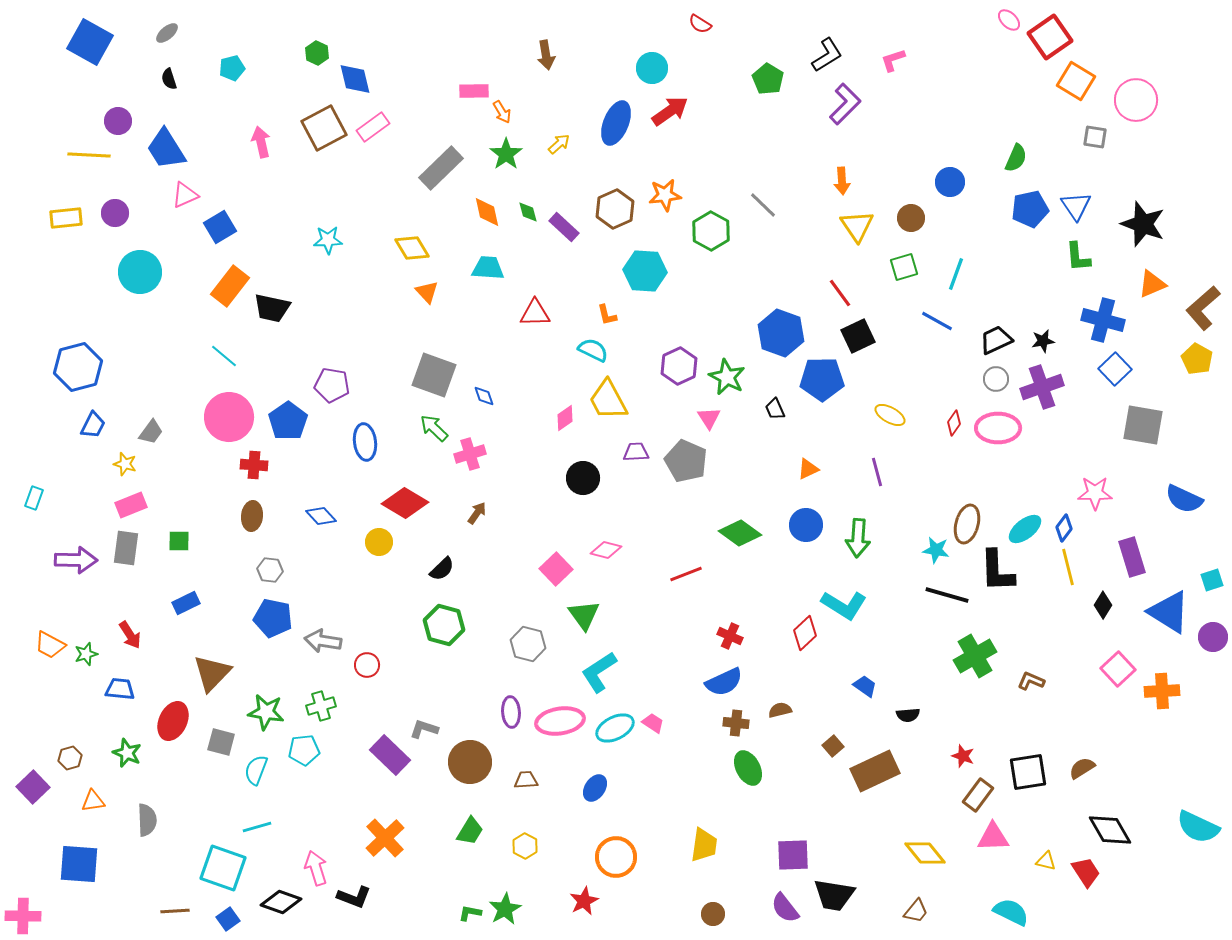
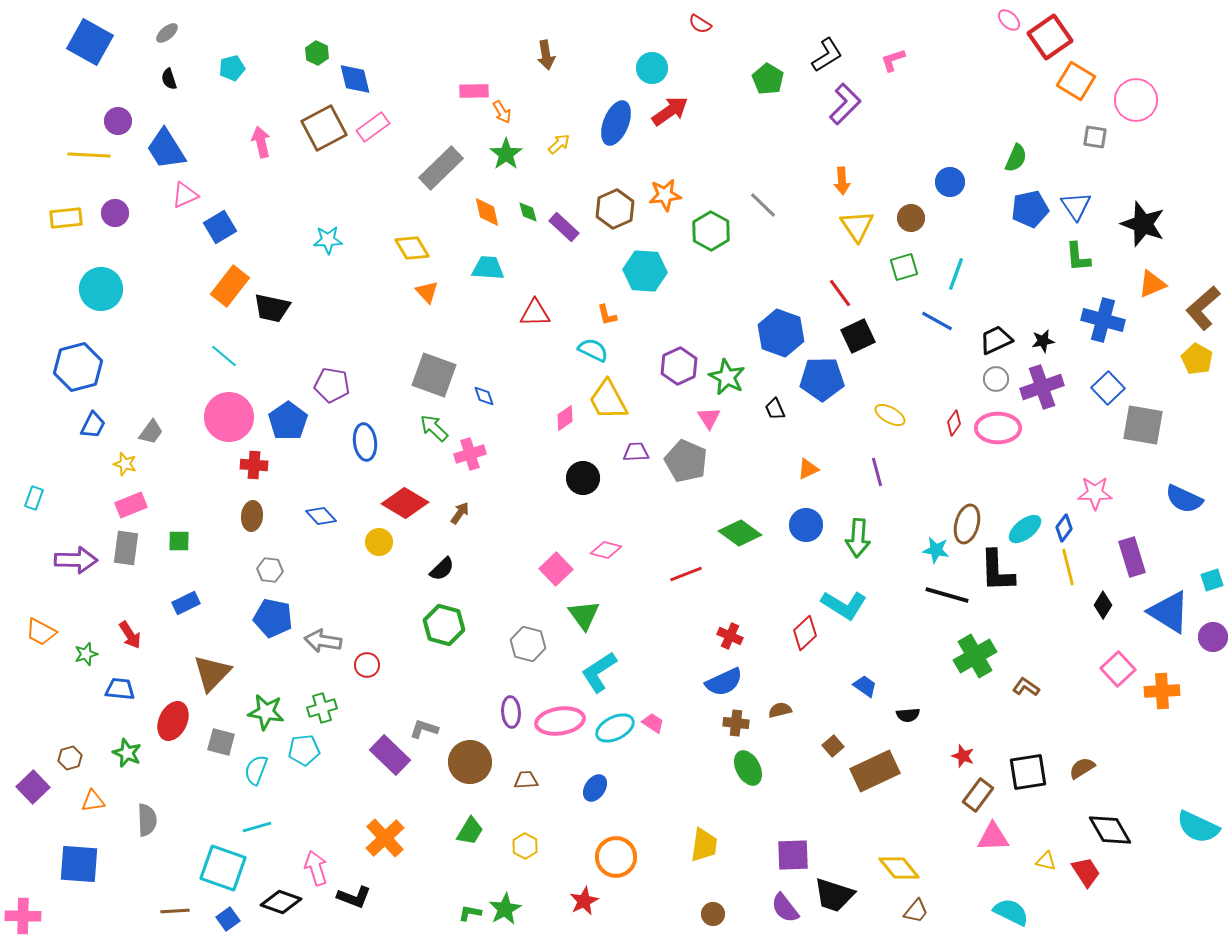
cyan circle at (140, 272): moved 39 px left, 17 px down
blue square at (1115, 369): moved 7 px left, 19 px down
brown arrow at (477, 513): moved 17 px left
orange trapezoid at (50, 645): moved 9 px left, 13 px up
brown L-shape at (1031, 681): moved 5 px left, 6 px down; rotated 12 degrees clockwise
green cross at (321, 706): moved 1 px right, 2 px down
yellow diamond at (925, 853): moved 26 px left, 15 px down
black trapezoid at (834, 895): rotated 9 degrees clockwise
